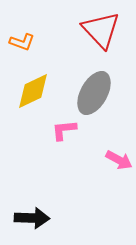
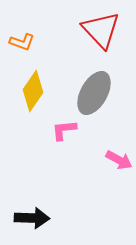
yellow diamond: rotated 30 degrees counterclockwise
